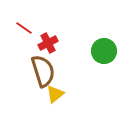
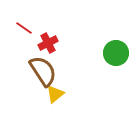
green circle: moved 12 px right, 2 px down
brown semicircle: rotated 16 degrees counterclockwise
